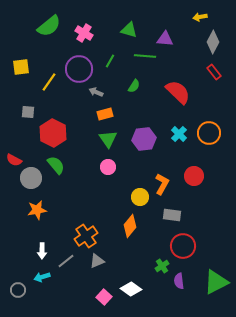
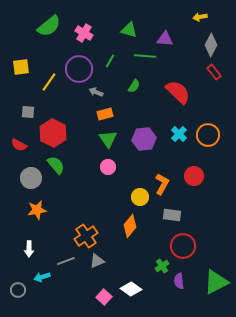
gray diamond at (213, 42): moved 2 px left, 3 px down
orange circle at (209, 133): moved 1 px left, 2 px down
red semicircle at (14, 160): moved 5 px right, 15 px up
white arrow at (42, 251): moved 13 px left, 2 px up
gray line at (66, 261): rotated 18 degrees clockwise
